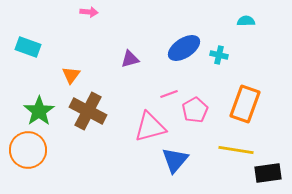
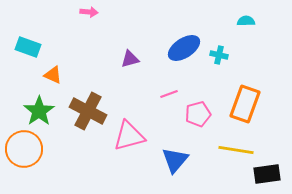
orange triangle: moved 18 px left; rotated 42 degrees counterclockwise
pink pentagon: moved 3 px right, 4 px down; rotated 15 degrees clockwise
pink triangle: moved 21 px left, 9 px down
orange circle: moved 4 px left, 1 px up
black rectangle: moved 1 px left, 1 px down
